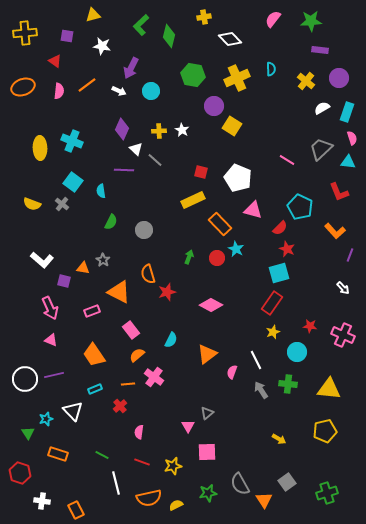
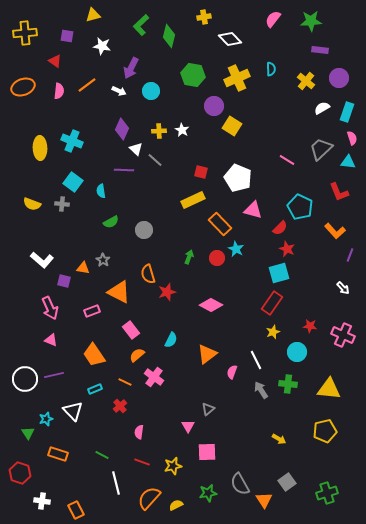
gray cross at (62, 204): rotated 32 degrees counterclockwise
green semicircle at (111, 222): rotated 35 degrees clockwise
orange line at (128, 384): moved 3 px left, 2 px up; rotated 32 degrees clockwise
gray triangle at (207, 413): moved 1 px right, 4 px up
orange semicircle at (149, 498): rotated 145 degrees clockwise
